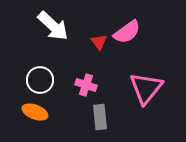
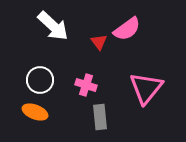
pink semicircle: moved 3 px up
